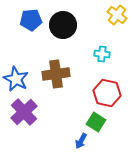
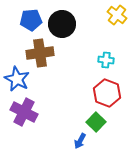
black circle: moved 1 px left, 1 px up
cyan cross: moved 4 px right, 6 px down
brown cross: moved 16 px left, 21 px up
blue star: moved 1 px right
red hexagon: rotated 8 degrees clockwise
purple cross: rotated 20 degrees counterclockwise
green square: rotated 12 degrees clockwise
blue arrow: moved 1 px left
